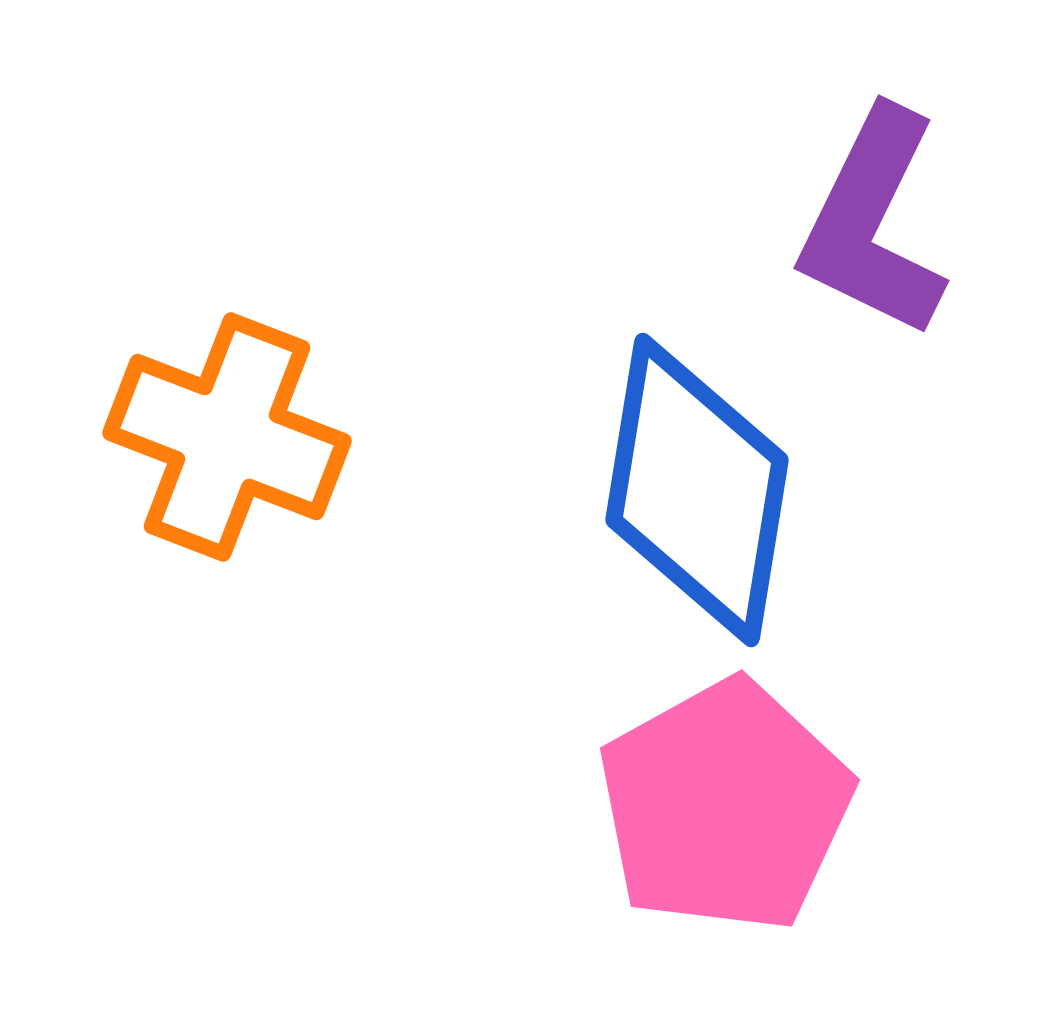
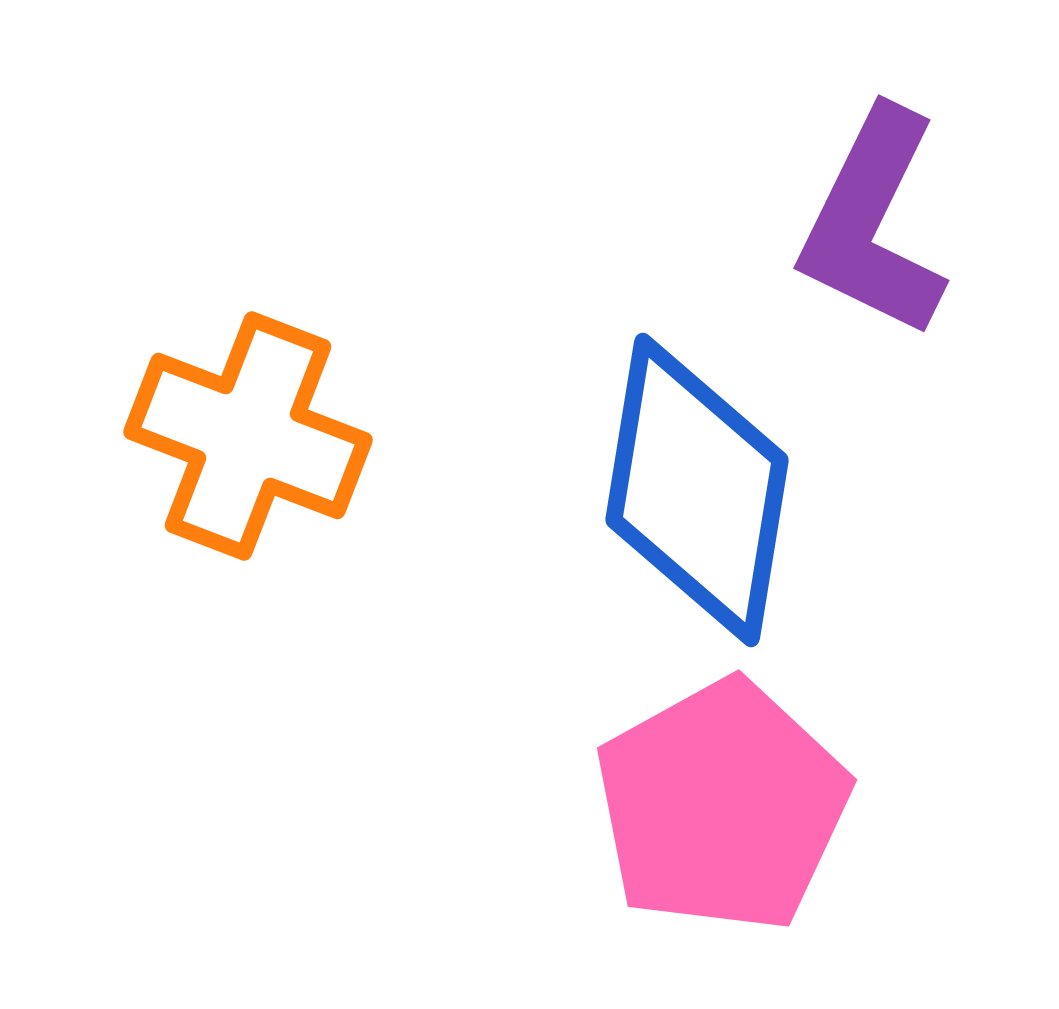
orange cross: moved 21 px right, 1 px up
pink pentagon: moved 3 px left
